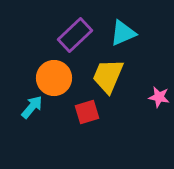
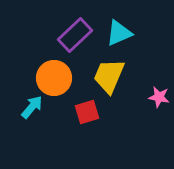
cyan triangle: moved 4 px left
yellow trapezoid: moved 1 px right
